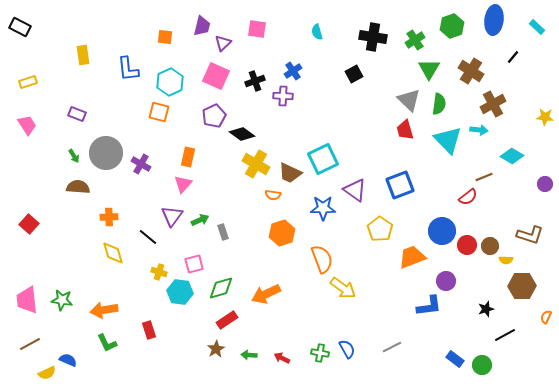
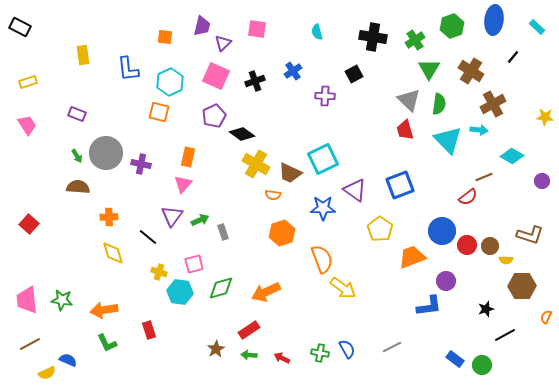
purple cross at (283, 96): moved 42 px right
green arrow at (74, 156): moved 3 px right
purple cross at (141, 164): rotated 18 degrees counterclockwise
purple circle at (545, 184): moved 3 px left, 3 px up
orange arrow at (266, 294): moved 2 px up
red rectangle at (227, 320): moved 22 px right, 10 px down
